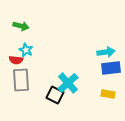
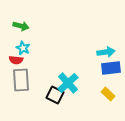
cyan star: moved 3 px left, 2 px up
yellow rectangle: rotated 32 degrees clockwise
